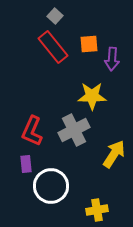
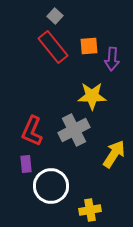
orange square: moved 2 px down
yellow cross: moved 7 px left
